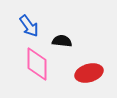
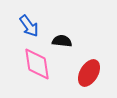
pink diamond: rotated 8 degrees counterclockwise
red ellipse: rotated 44 degrees counterclockwise
